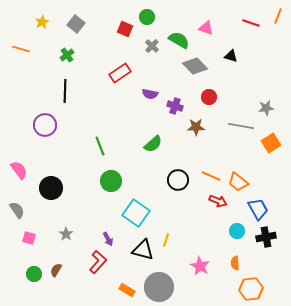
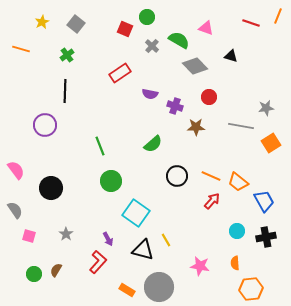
pink semicircle at (19, 170): moved 3 px left
black circle at (178, 180): moved 1 px left, 4 px up
red arrow at (218, 201): moved 6 px left; rotated 72 degrees counterclockwise
blue trapezoid at (258, 209): moved 6 px right, 8 px up
gray semicircle at (17, 210): moved 2 px left
pink square at (29, 238): moved 2 px up
yellow line at (166, 240): rotated 48 degrees counterclockwise
pink star at (200, 266): rotated 18 degrees counterclockwise
